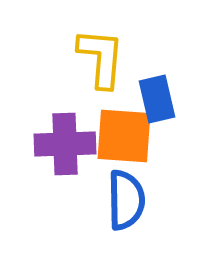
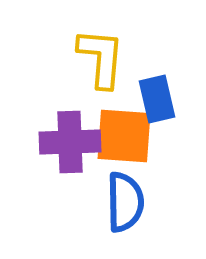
purple cross: moved 5 px right, 2 px up
blue semicircle: moved 1 px left, 2 px down
